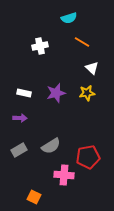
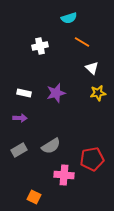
yellow star: moved 11 px right
red pentagon: moved 4 px right, 2 px down
